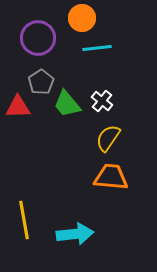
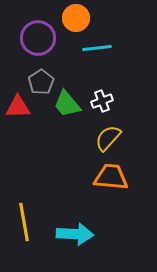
orange circle: moved 6 px left
white cross: rotated 30 degrees clockwise
yellow semicircle: rotated 8 degrees clockwise
yellow line: moved 2 px down
cyan arrow: rotated 9 degrees clockwise
